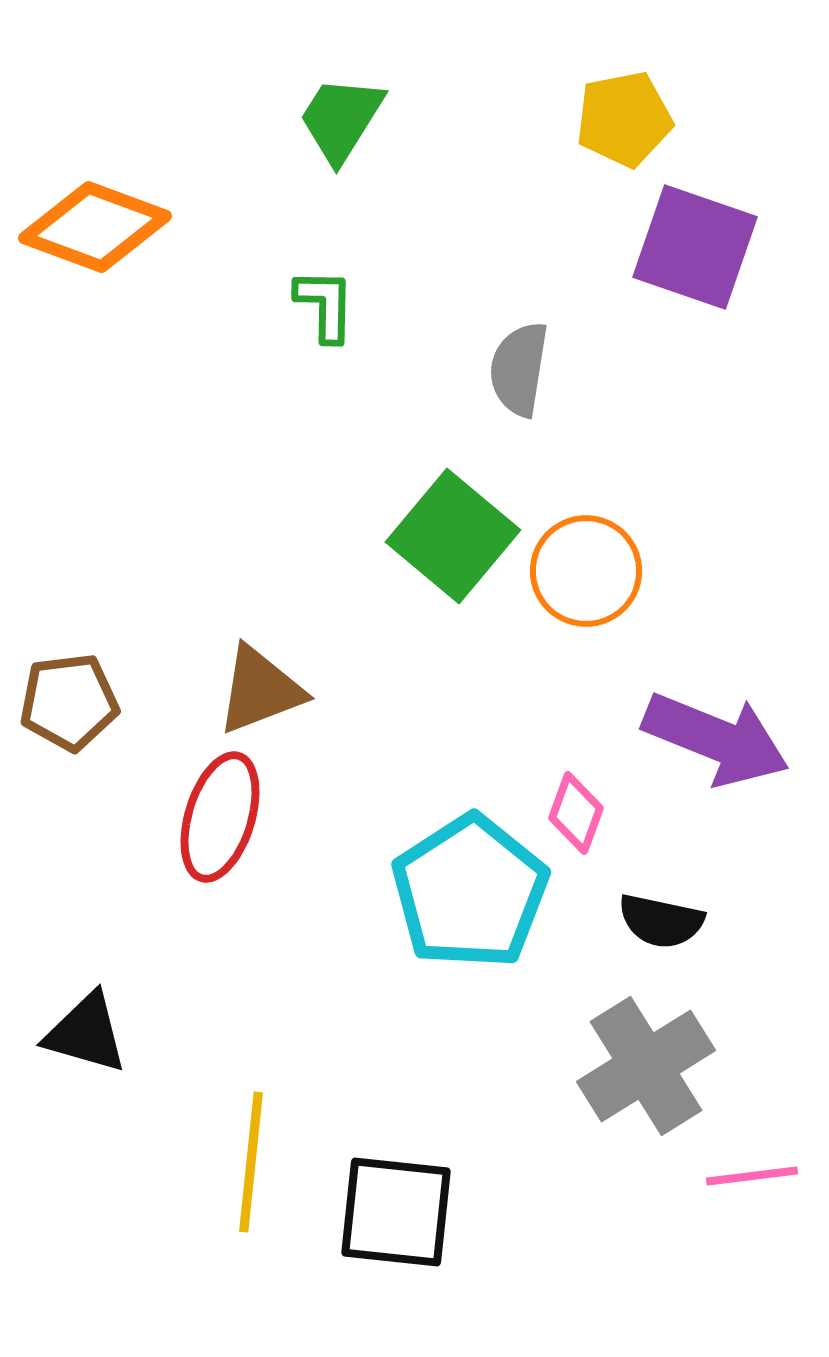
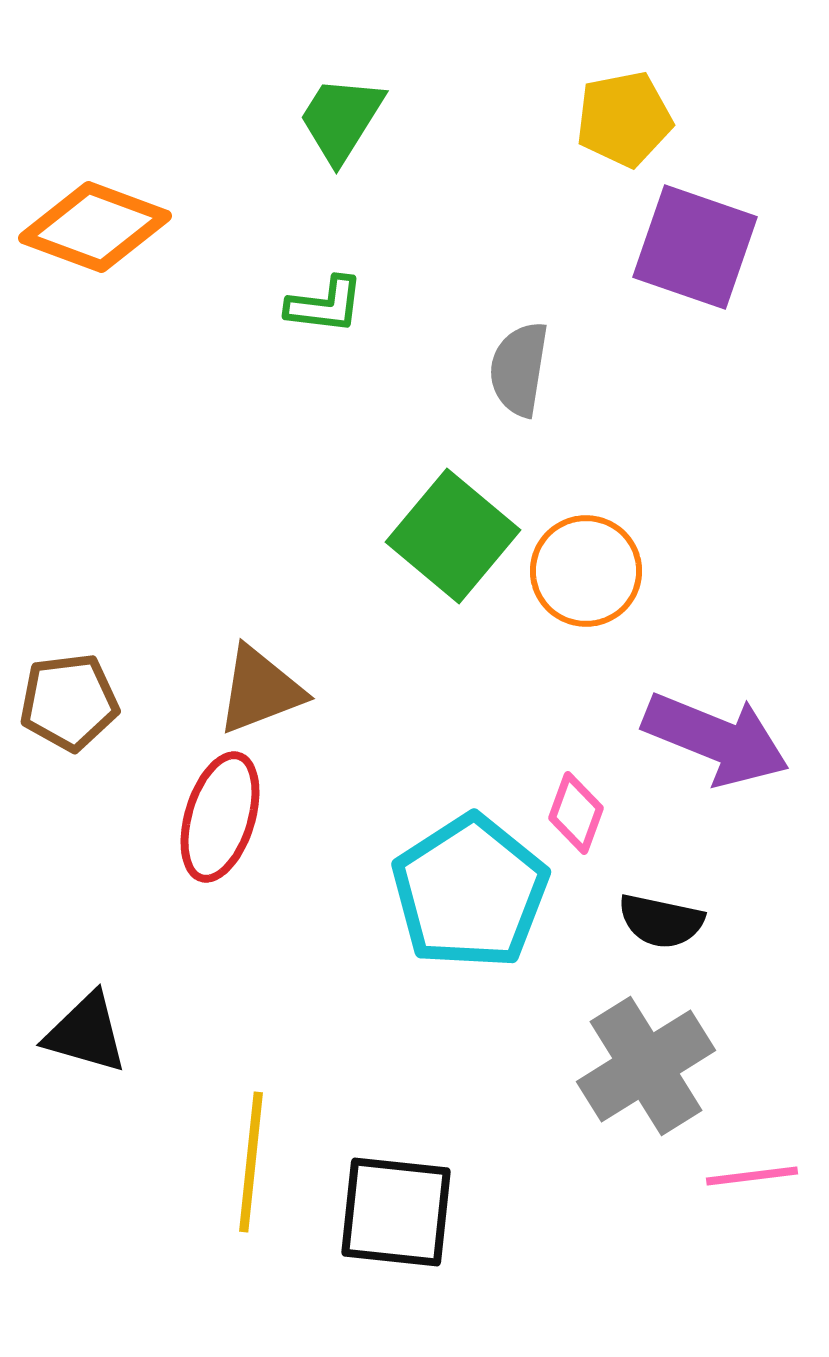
green L-shape: rotated 96 degrees clockwise
